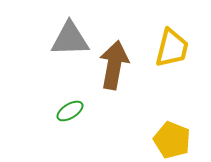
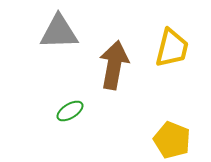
gray triangle: moved 11 px left, 7 px up
